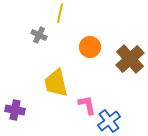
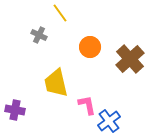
yellow line: rotated 48 degrees counterclockwise
